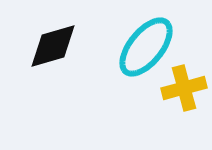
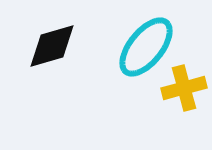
black diamond: moved 1 px left
